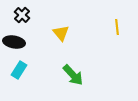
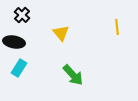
cyan rectangle: moved 2 px up
